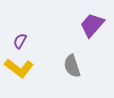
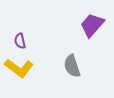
purple semicircle: rotated 42 degrees counterclockwise
